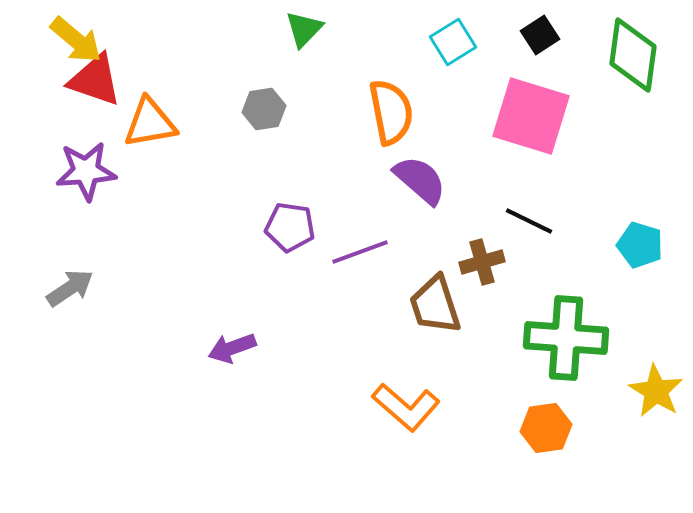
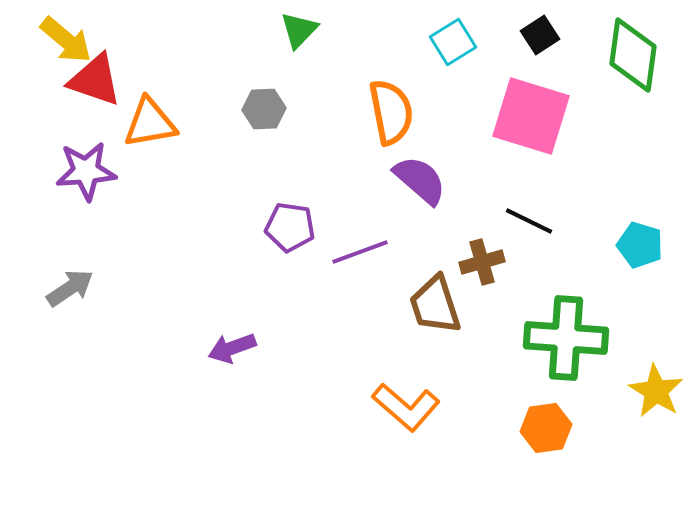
green triangle: moved 5 px left, 1 px down
yellow arrow: moved 10 px left
gray hexagon: rotated 6 degrees clockwise
